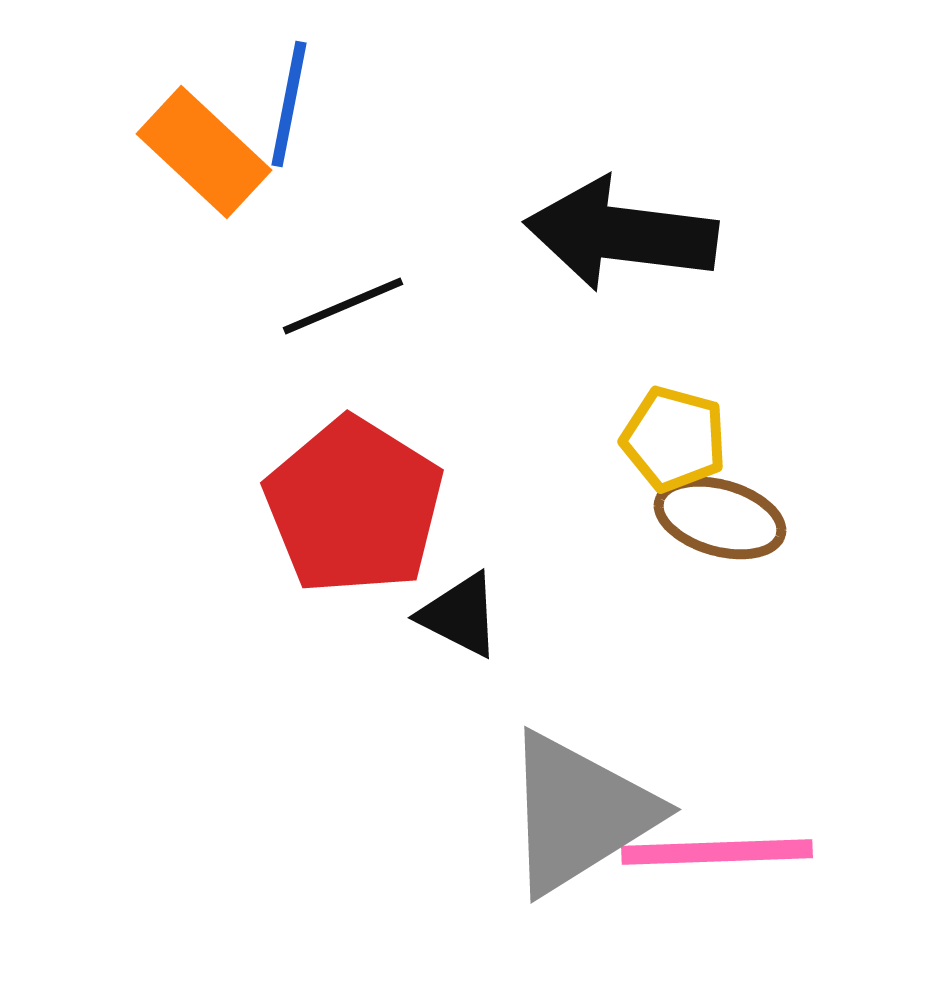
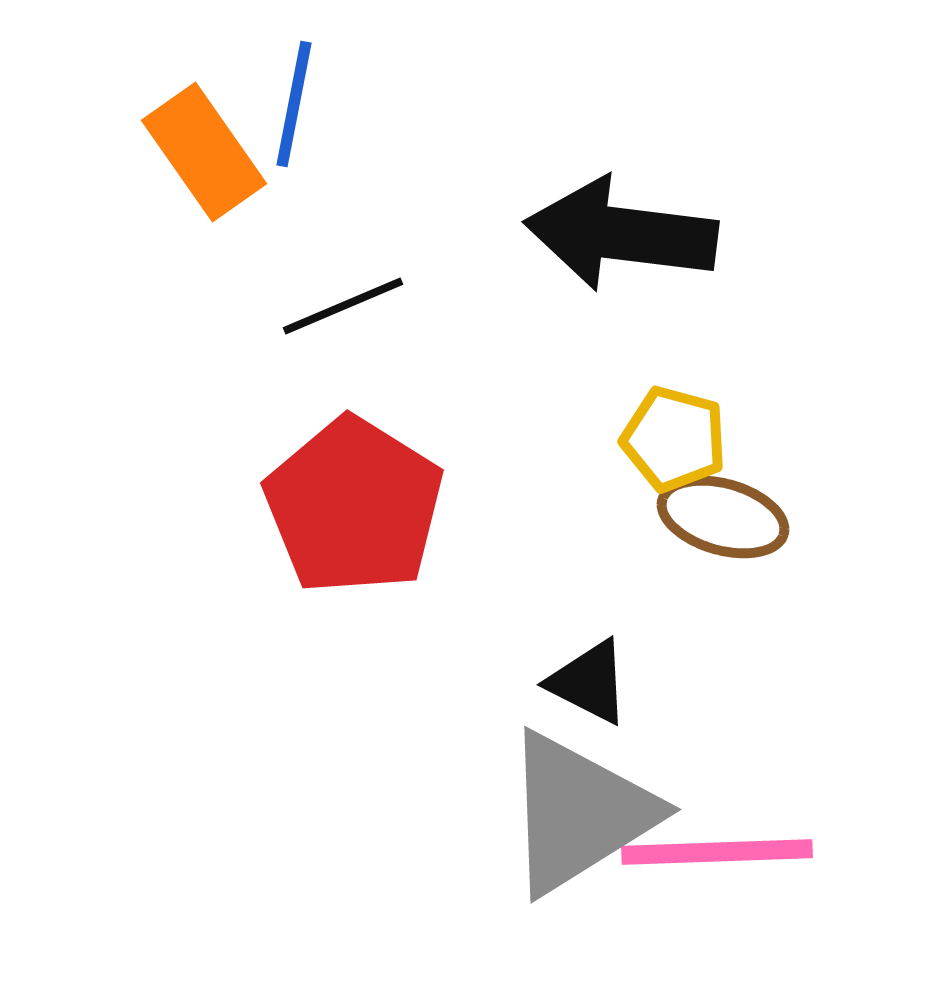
blue line: moved 5 px right
orange rectangle: rotated 12 degrees clockwise
brown ellipse: moved 3 px right, 1 px up
black triangle: moved 129 px right, 67 px down
